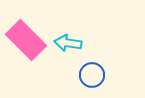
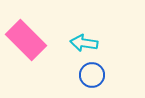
cyan arrow: moved 16 px right
